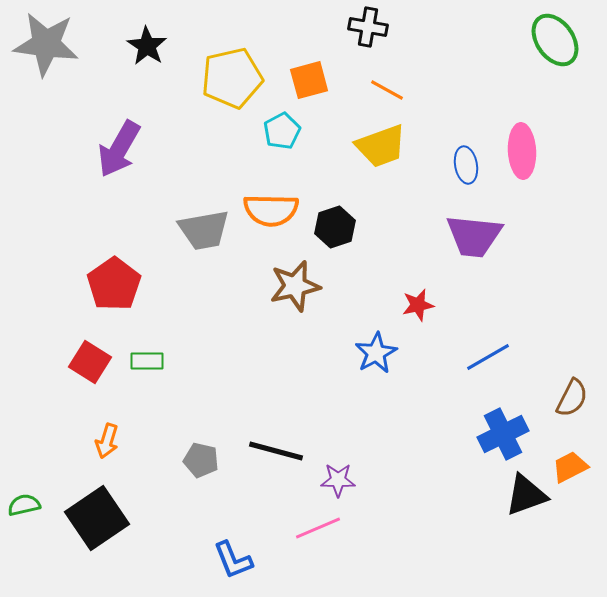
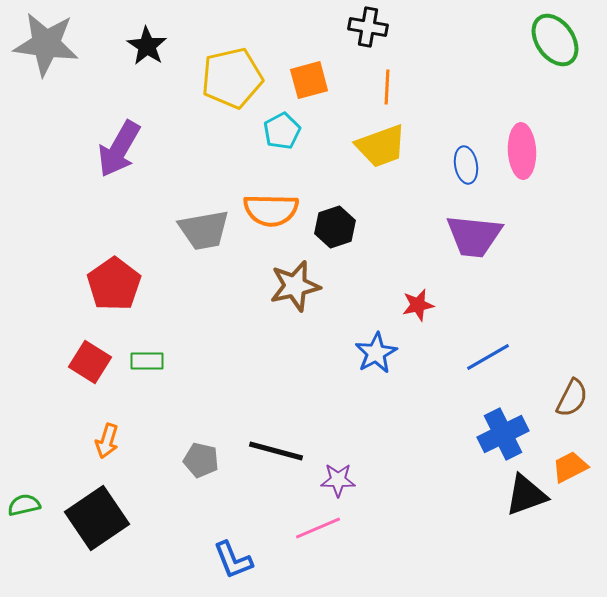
orange line: moved 3 px up; rotated 64 degrees clockwise
